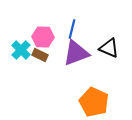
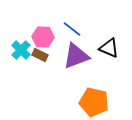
blue line: rotated 66 degrees counterclockwise
purple triangle: moved 3 px down
orange pentagon: rotated 12 degrees counterclockwise
